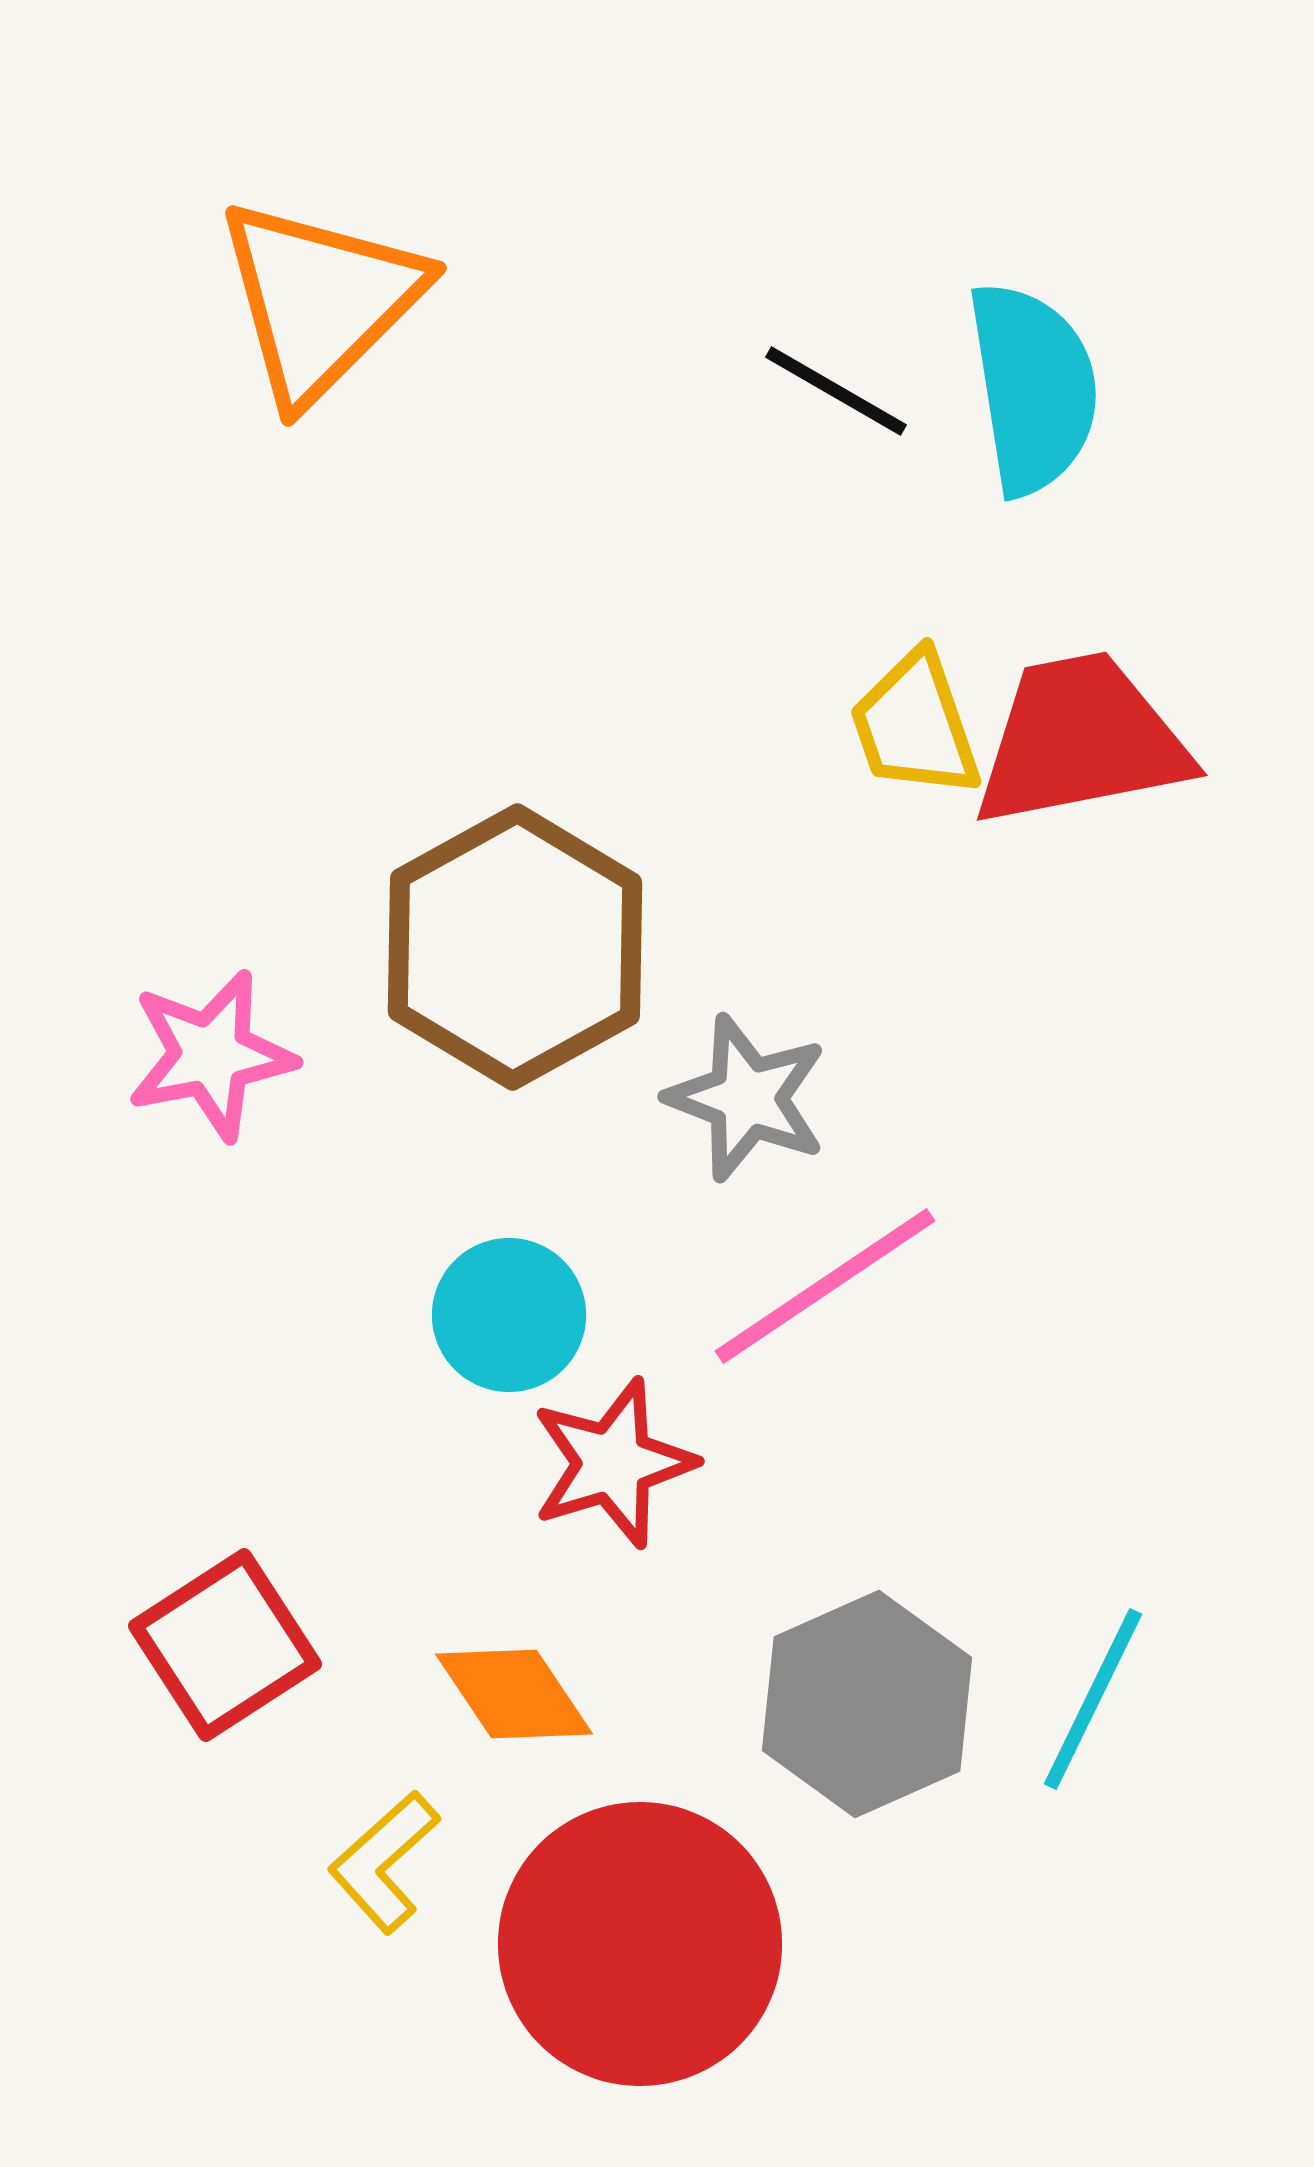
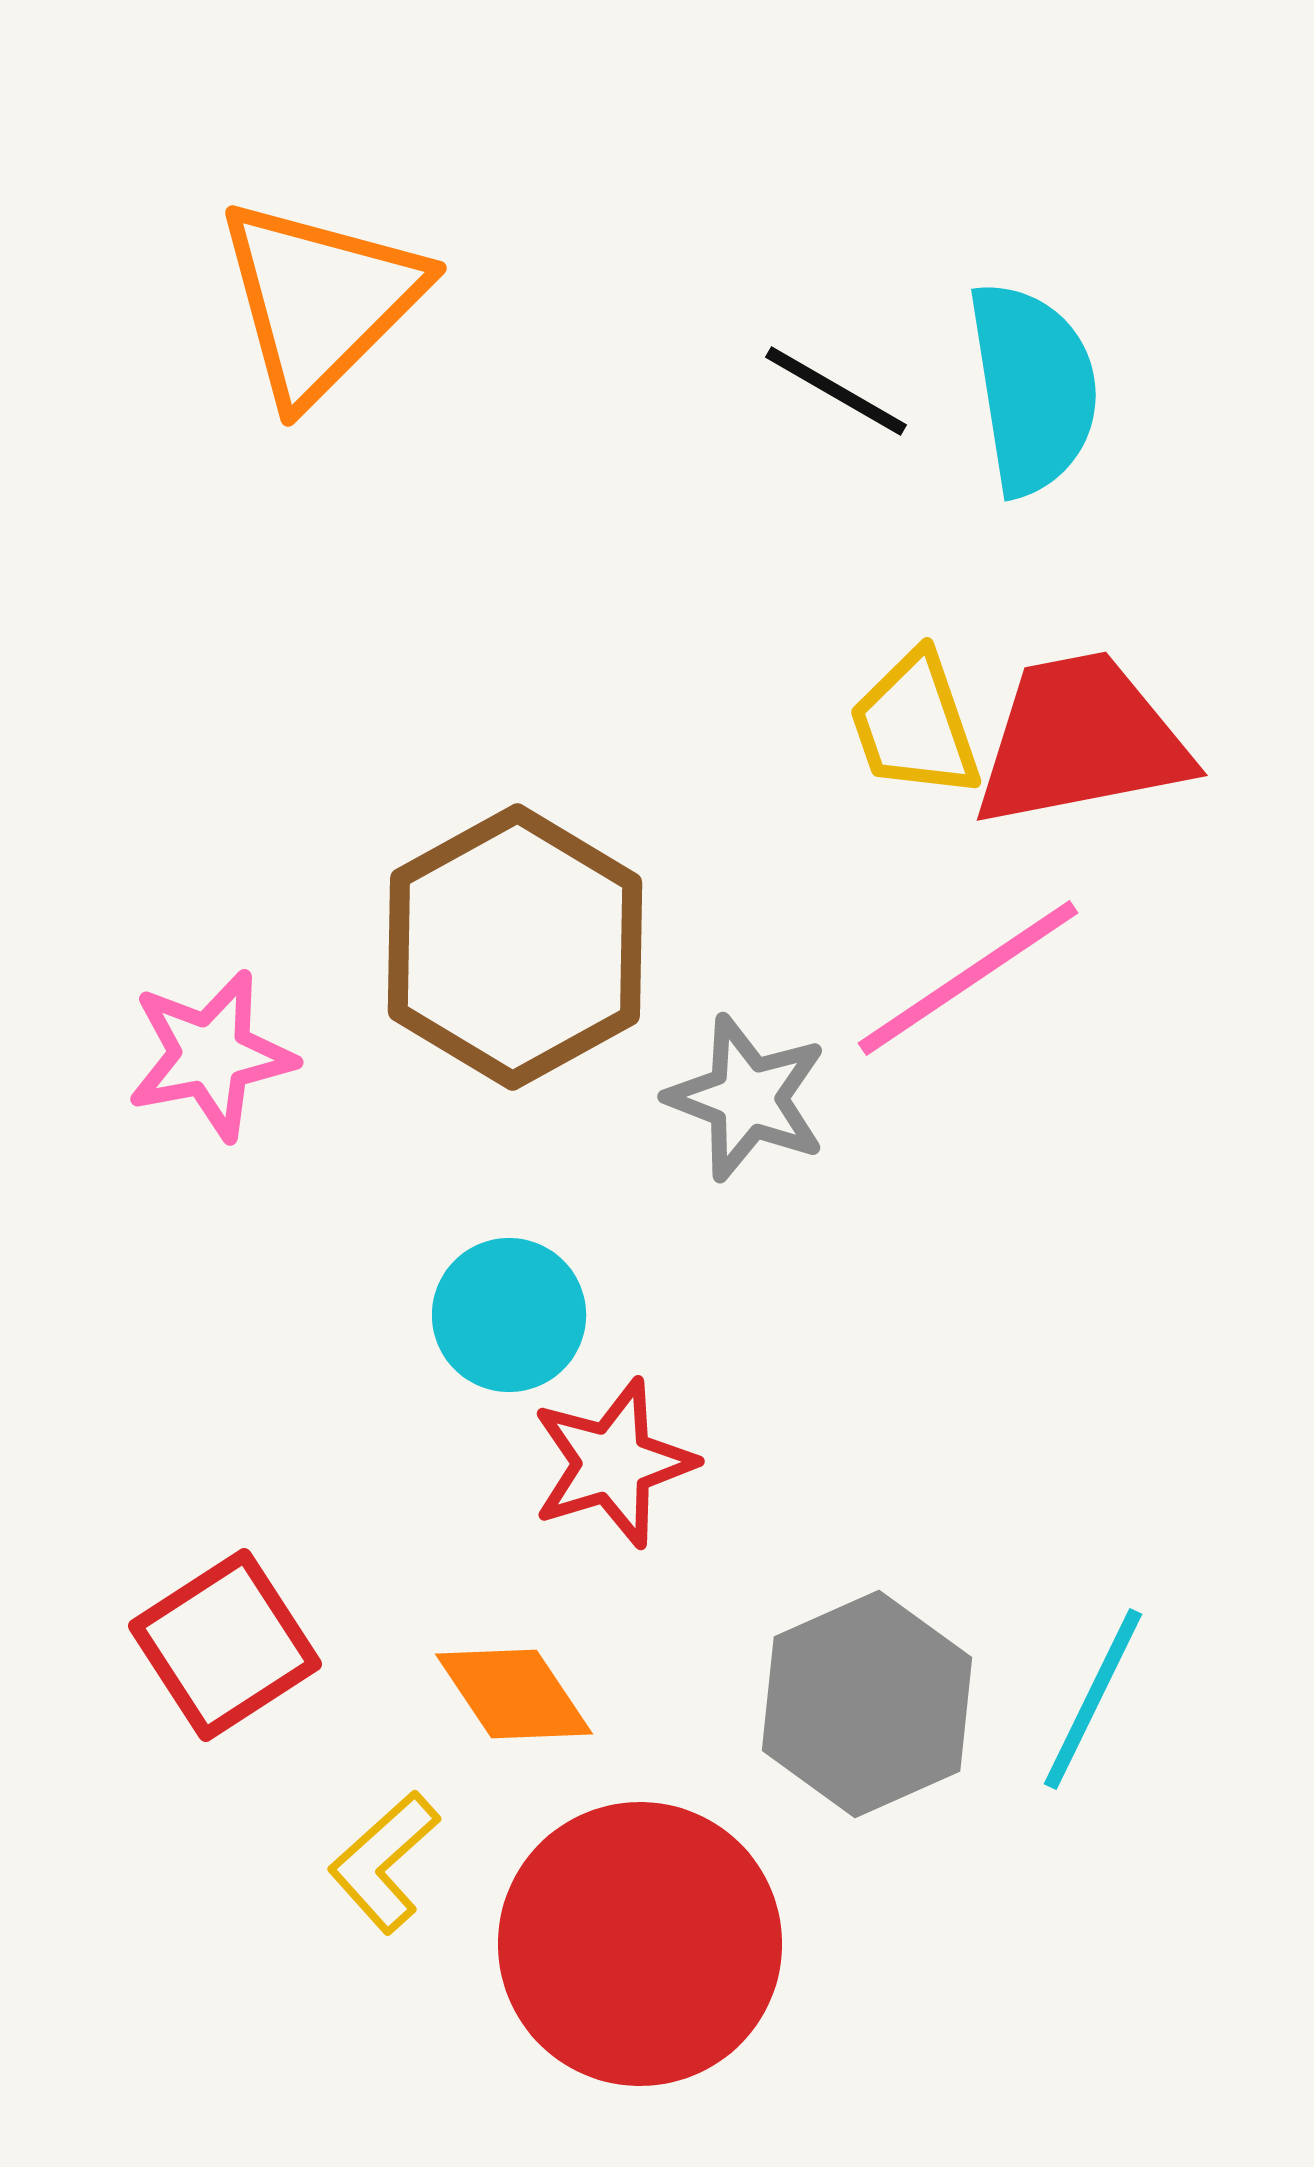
pink line: moved 143 px right, 308 px up
